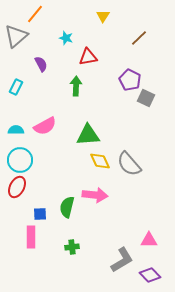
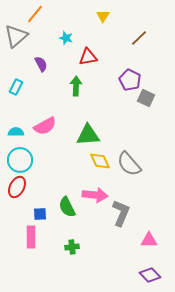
cyan semicircle: moved 2 px down
green semicircle: rotated 40 degrees counterclockwise
gray L-shape: moved 1 px left, 47 px up; rotated 36 degrees counterclockwise
